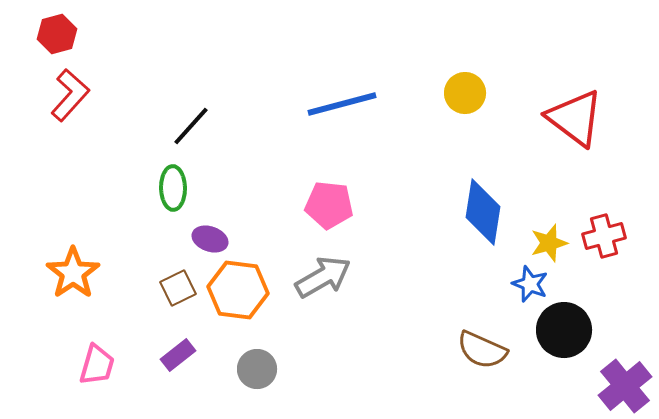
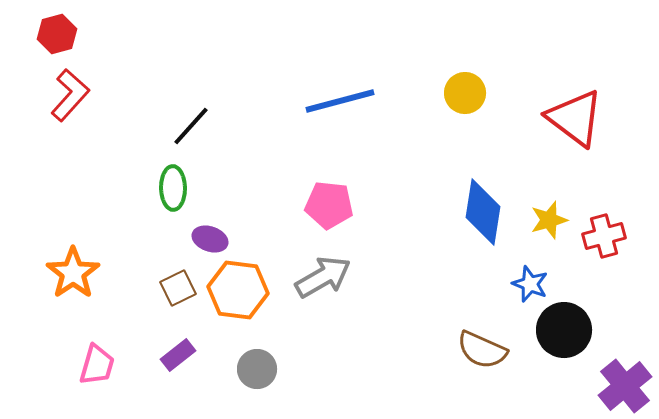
blue line: moved 2 px left, 3 px up
yellow star: moved 23 px up
